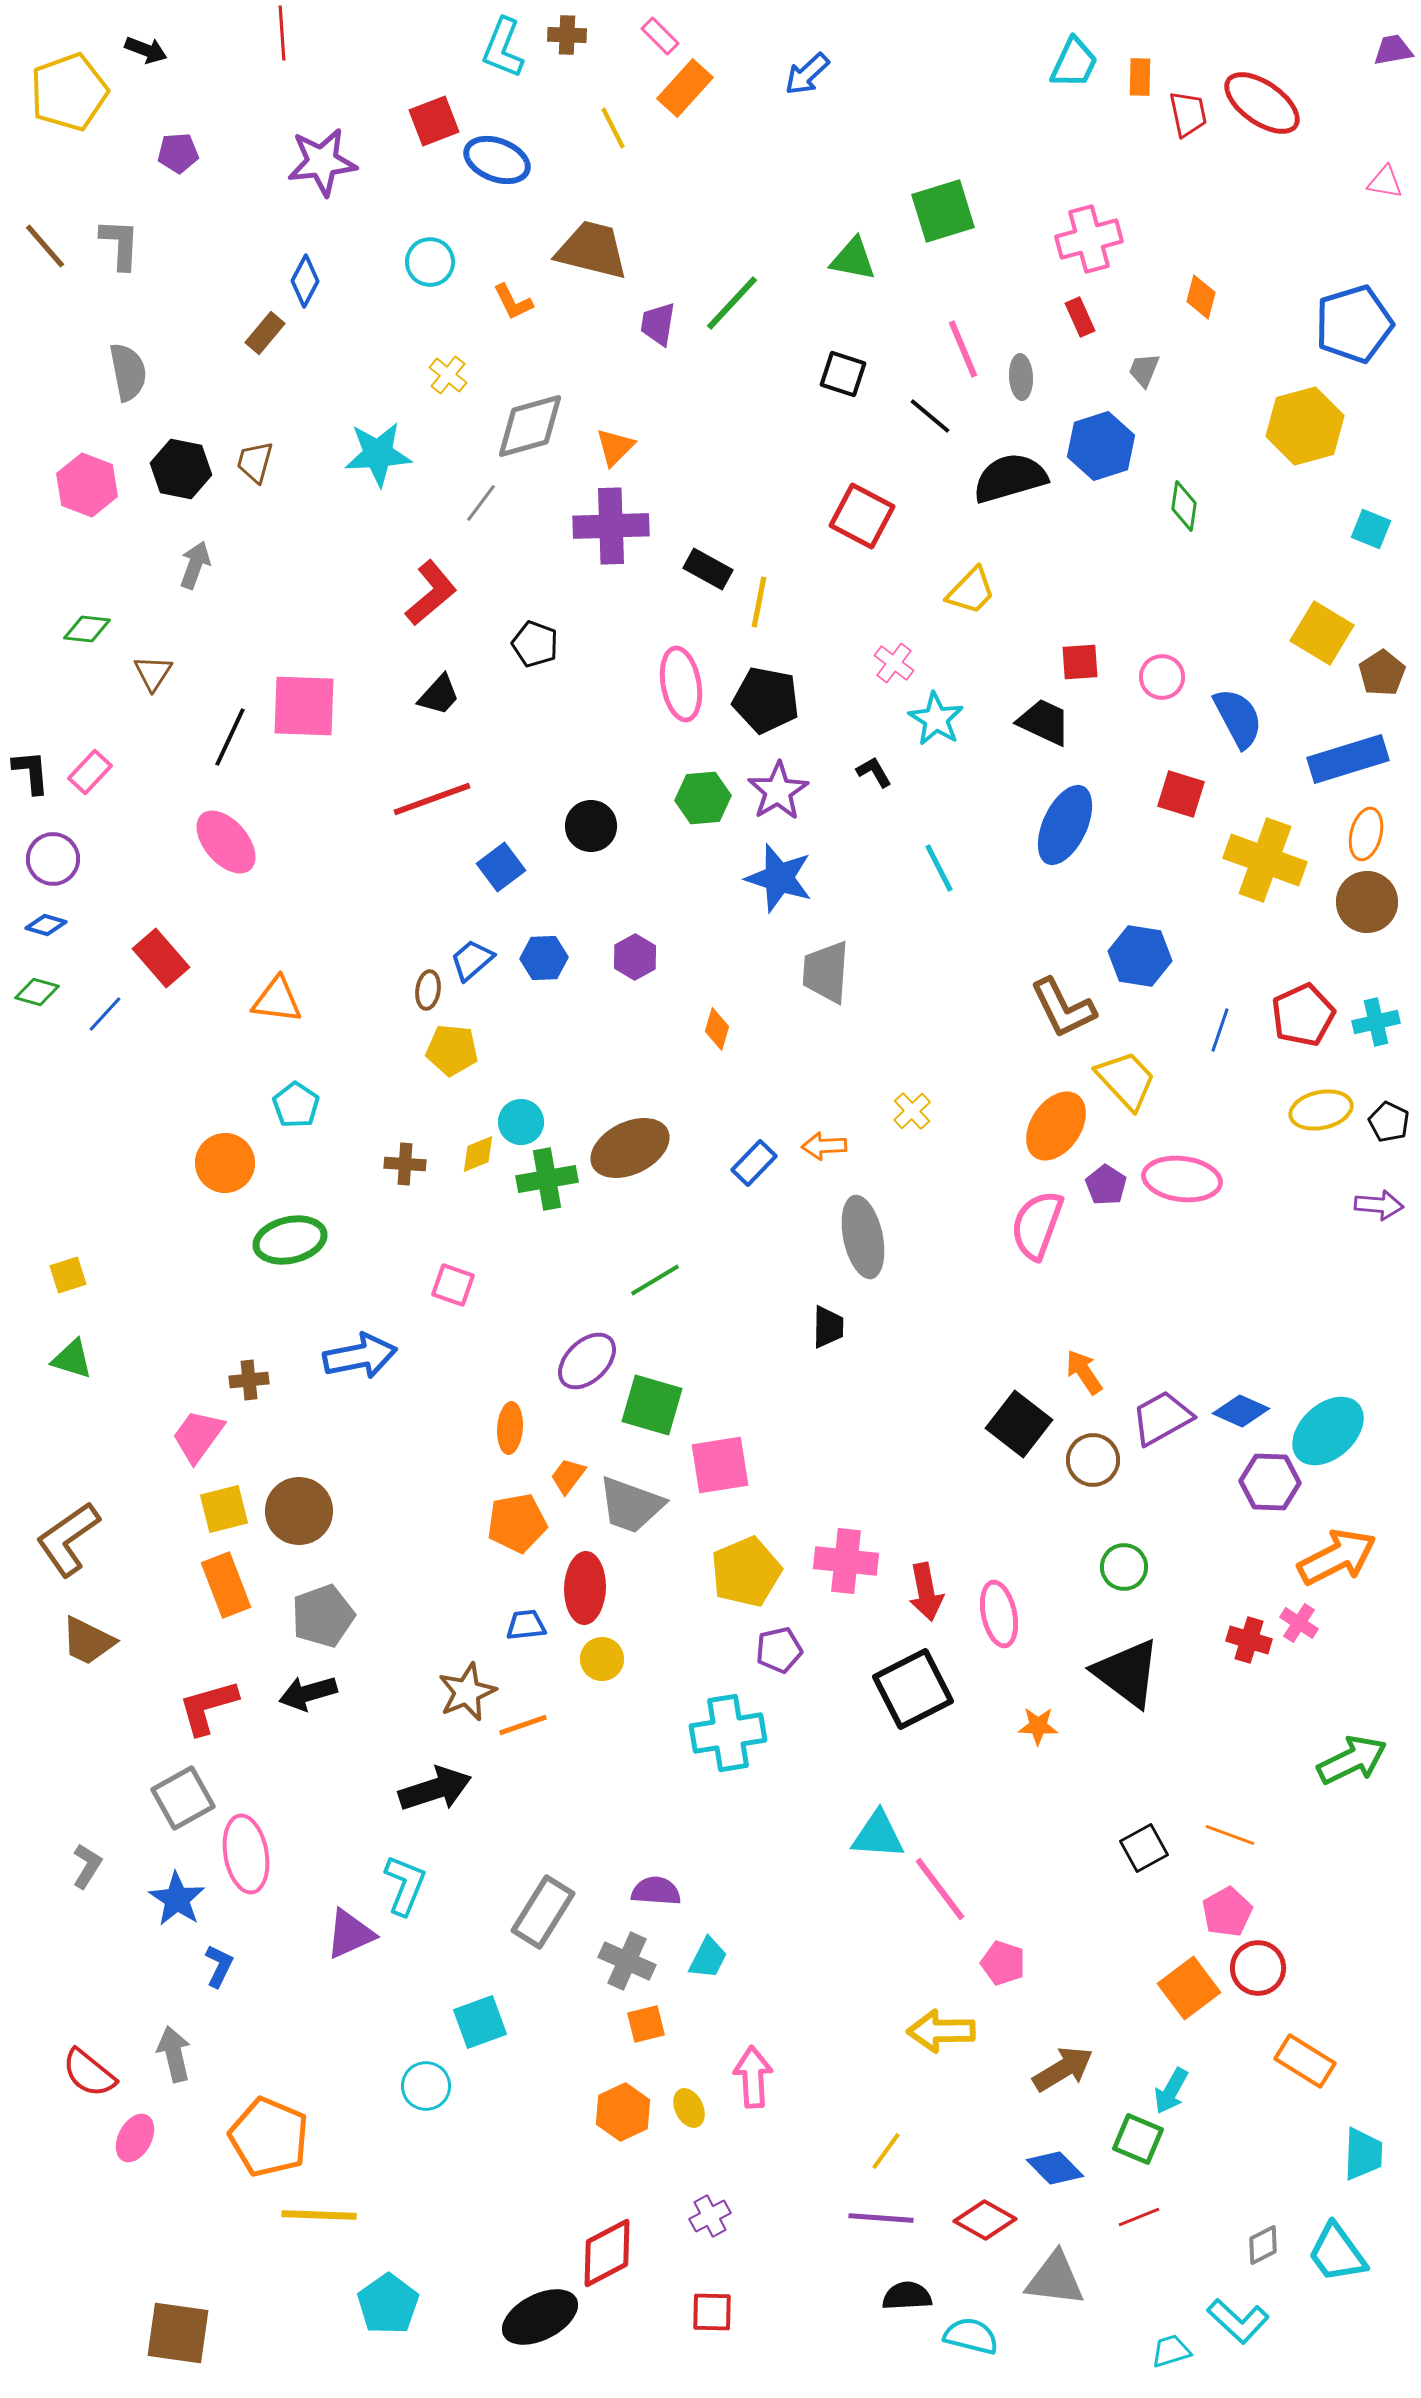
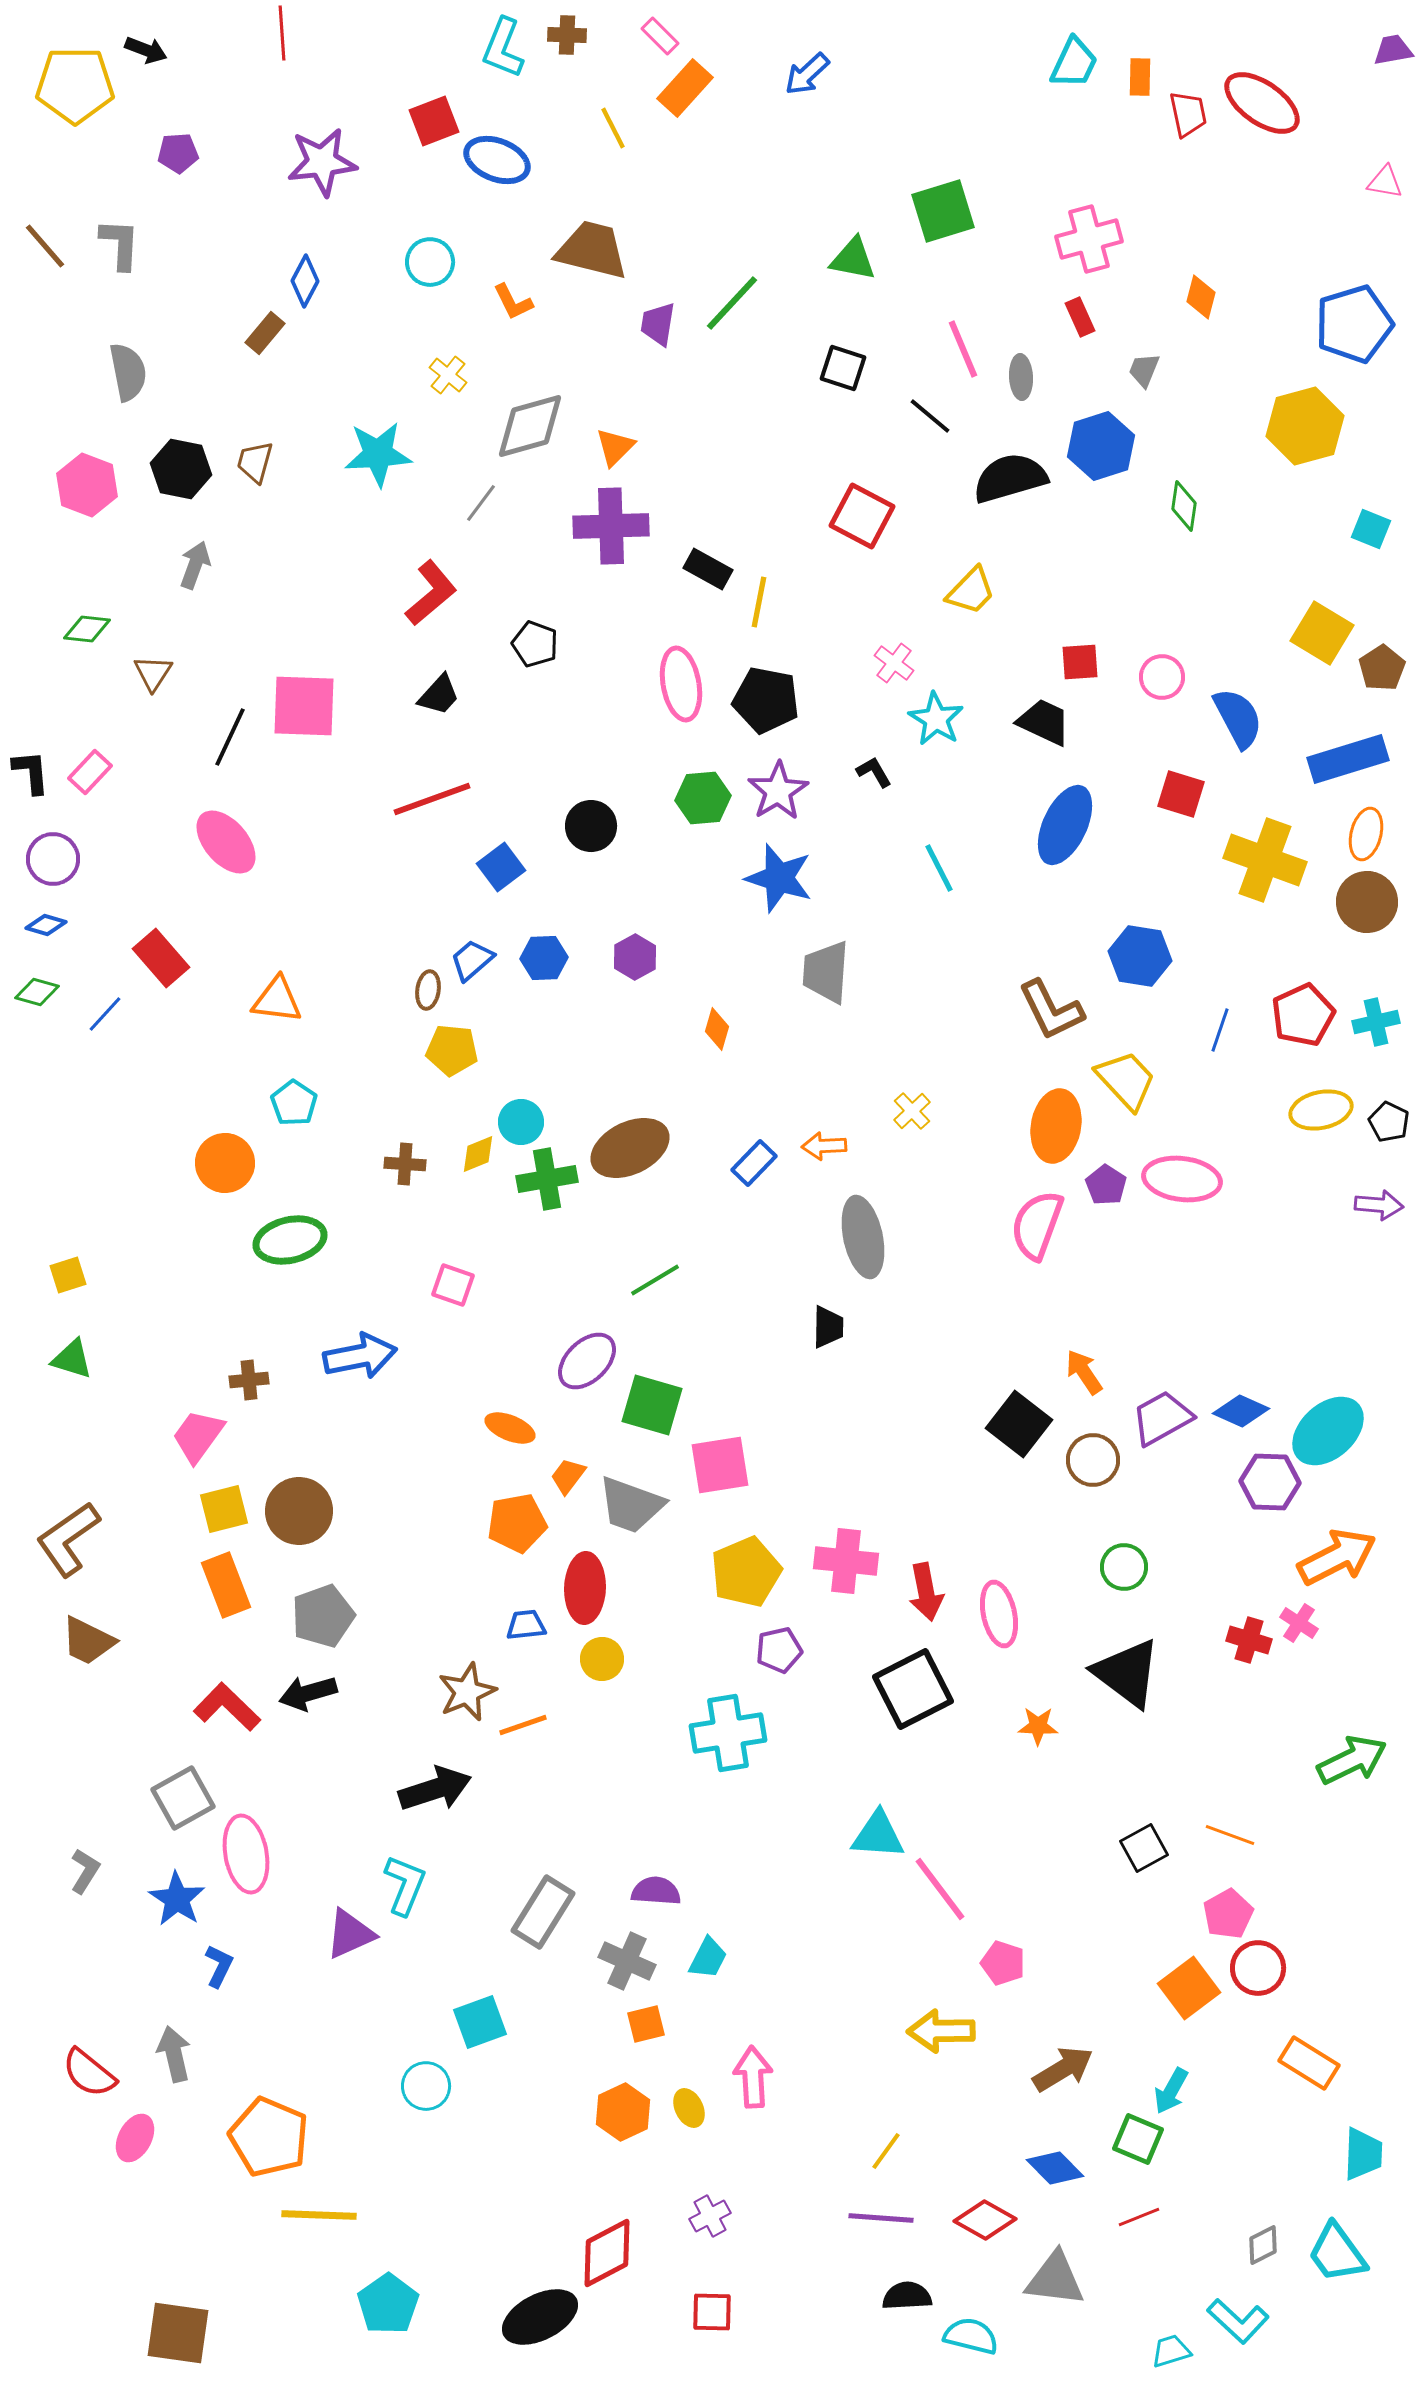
yellow pentagon at (69, 92): moved 6 px right, 7 px up; rotated 20 degrees clockwise
black square at (843, 374): moved 6 px up
brown pentagon at (1382, 673): moved 5 px up
brown L-shape at (1063, 1008): moved 12 px left, 2 px down
cyan pentagon at (296, 1105): moved 2 px left, 2 px up
orange ellipse at (1056, 1126): rotated 24 degrees counterclockwise
orange ellipse at (510, 1428): rotated 72 degrees counterclockwise
red L-shape at (208, 1707): moved 19 px right; rotated 60 degrees clockwise
gray L-shape at (87, 1866): moved 2 px left, 5 px down
pink pentagon at (1227, 1912): moved 1 px right, 2 px down
orange rectangle at (1305, 2061): moved 4 px right, 2 px down
